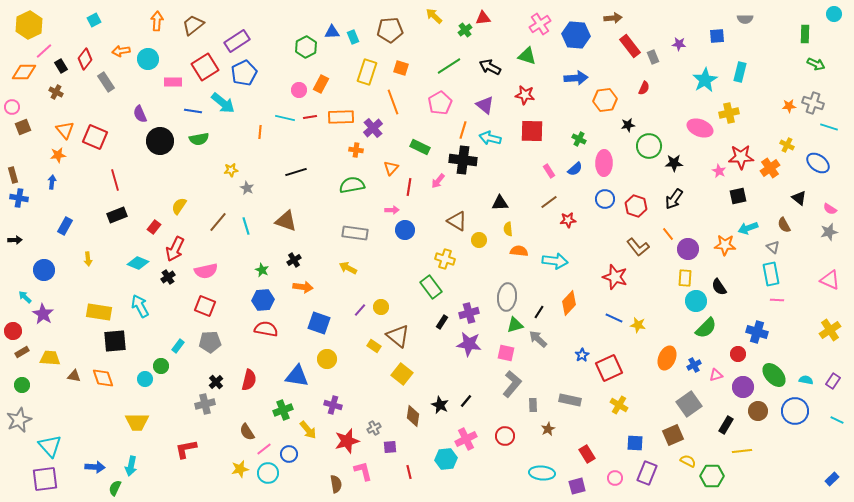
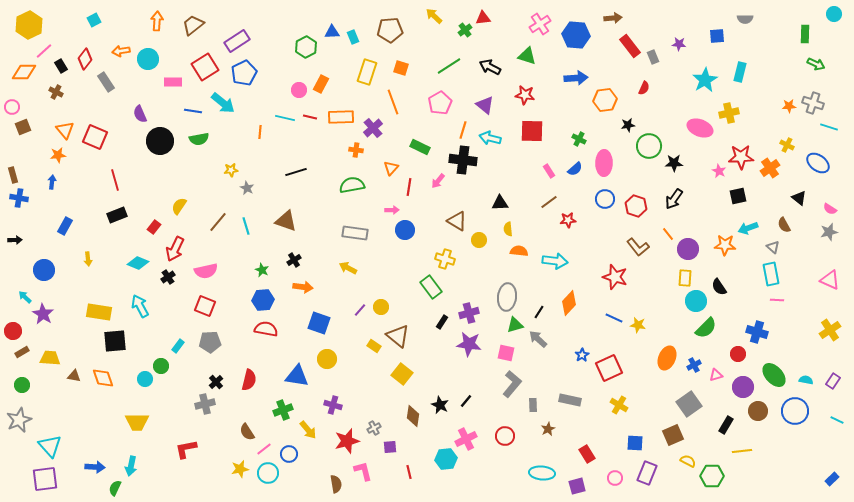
red line at (310, 117): rotated 24 degrees clockwise
